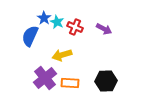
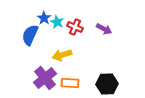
blue semicircle: moved 1 px up
black hexagon: moved 1 px right, 3 px down
